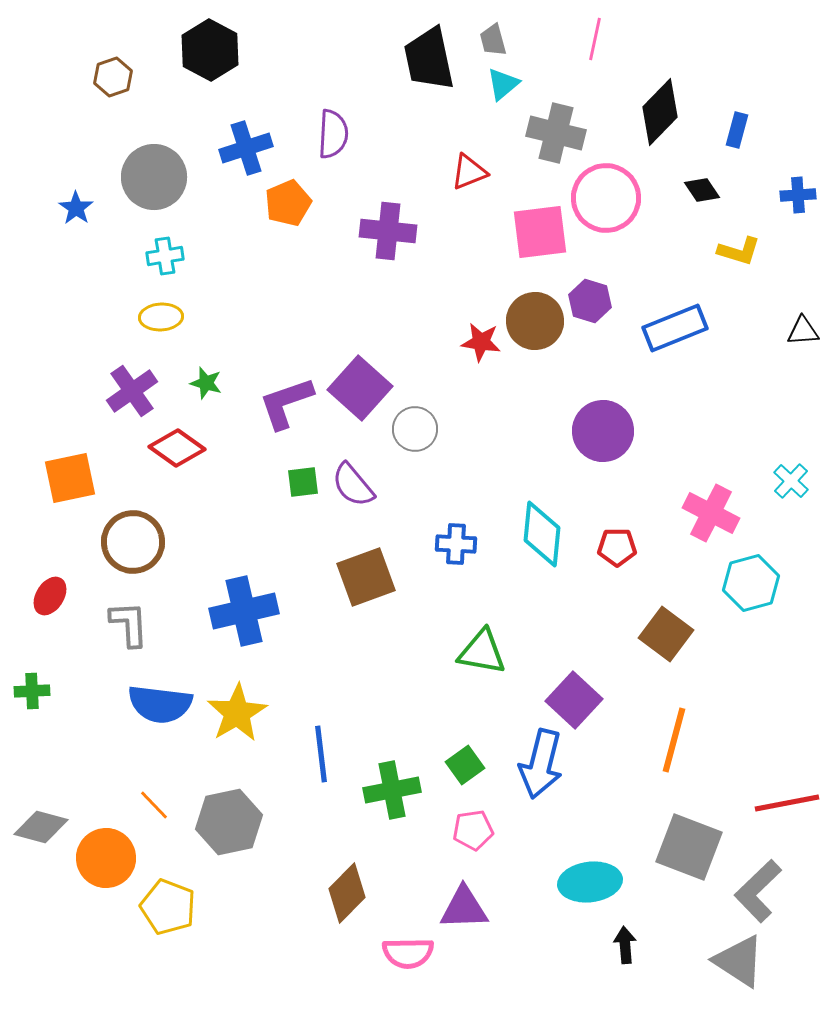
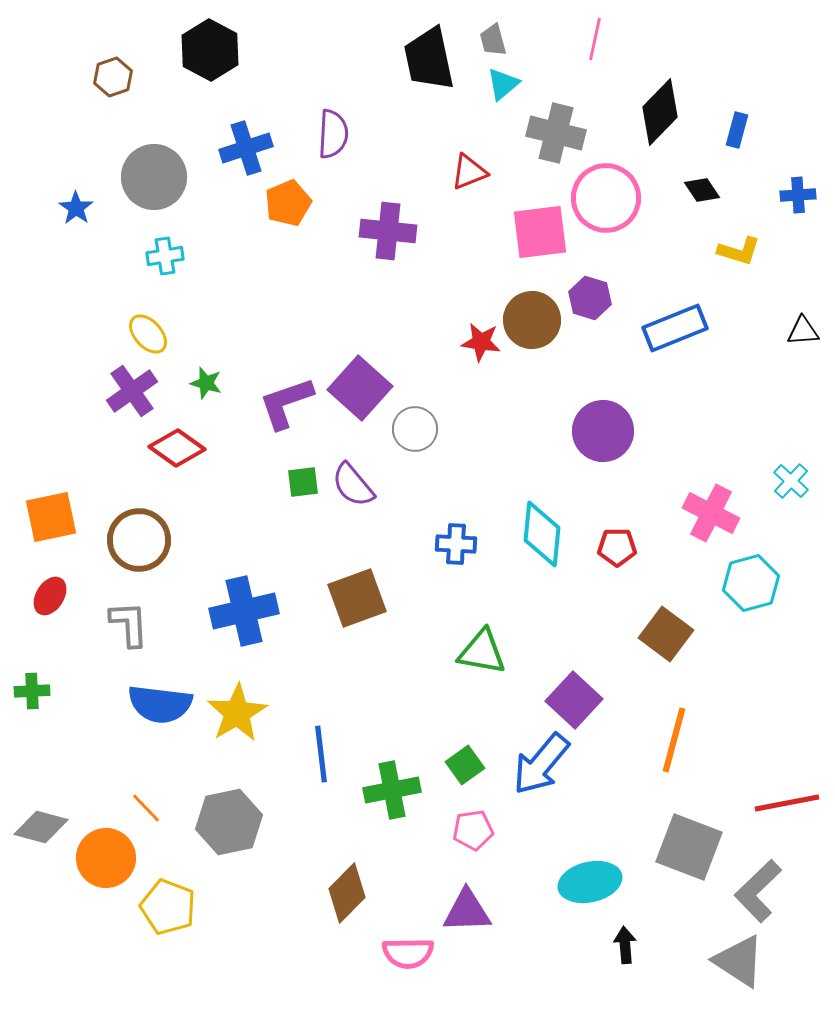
purple hexagon at (590, 301): moved 3 px up
yellow ellipse at (161, 317): moved 13 px left, 17 px down; rotated 51 degrees clockwise
brown circle at (535, 321): moved 3 px left, 1 px up
orange square at (70, 478): moved 19 px left, 39 px down
brown circle at (133, 542): moved 6 px right, 2 px up
brown square at (366, 577): moved 9 px left, 21 px down
blue arrow at (541, 764): rotated 26 degrees clockwise
orange line at (154, 805): moved 8 px left, 3 px down
cyan ellipse at (590, 882): rotated 6 degrees counterclockwise
purple triangle at (464, 908): moved 3 px right, 3 px down
